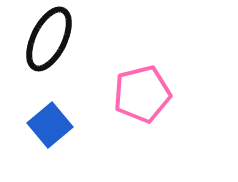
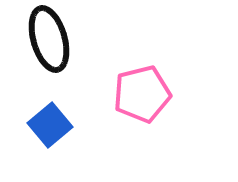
black ellipse: rotated 42 degrees counterclockwise
